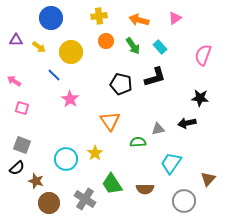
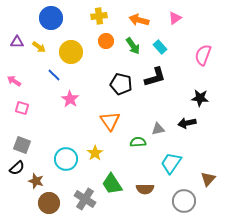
purple triangle: moved 1 px right, 2 px down
